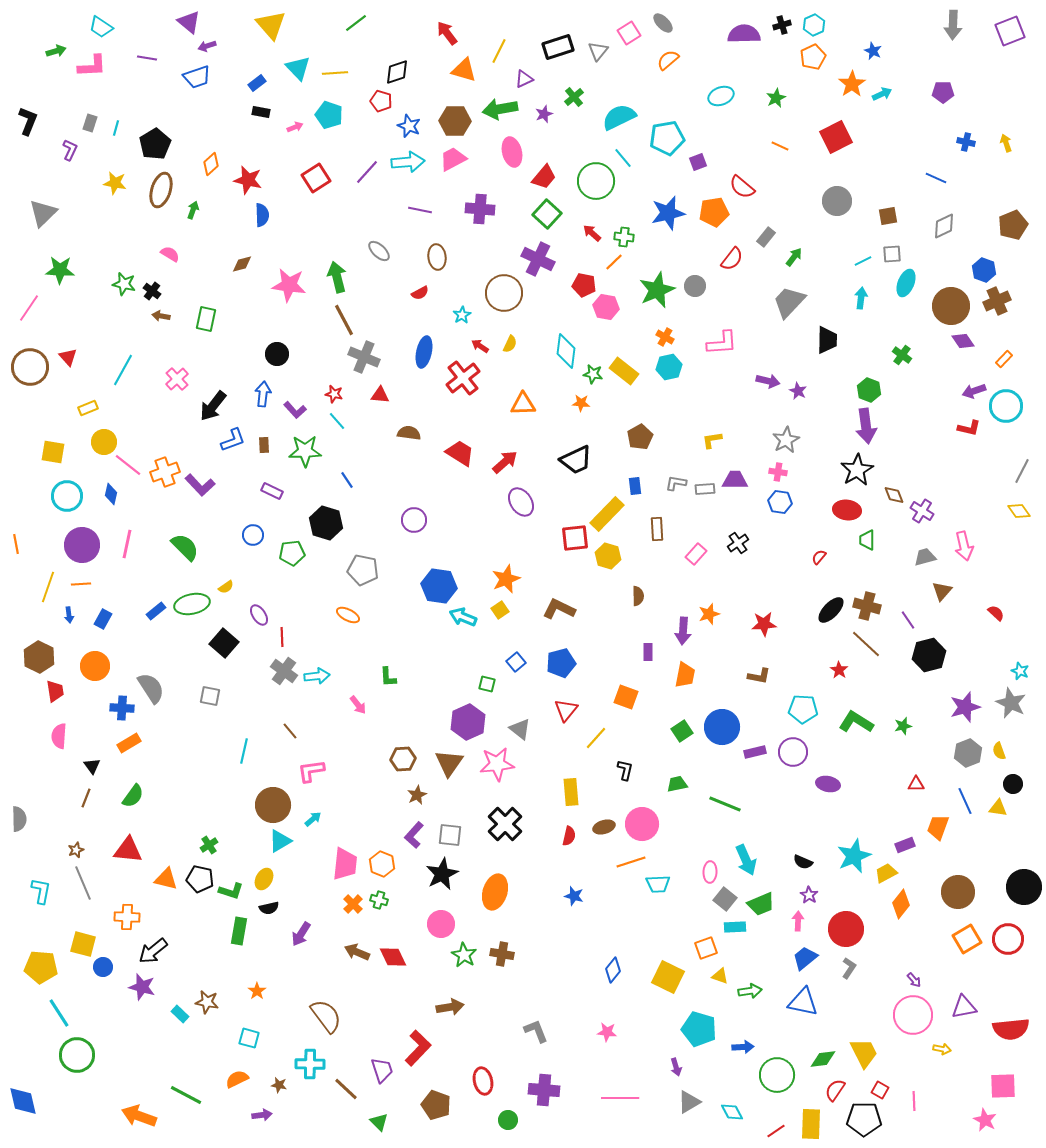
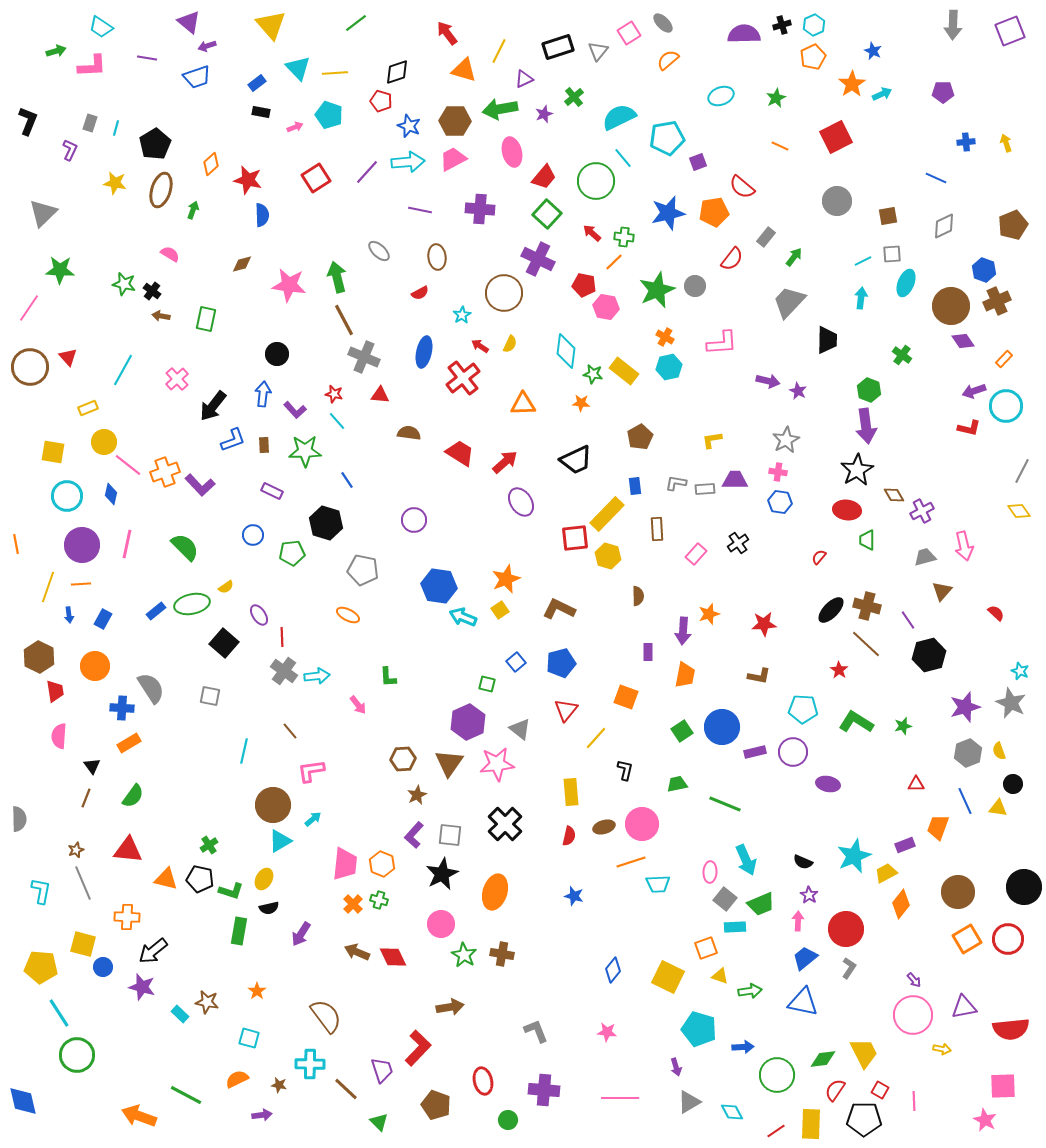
blue cross at (966, 142): rotated 18 degrees counterclockwise
brown diamond at (894, 495): rotated 10 degrees counterclockwise
purple cross at (922, 511): rotated 30 degrees clockwise
